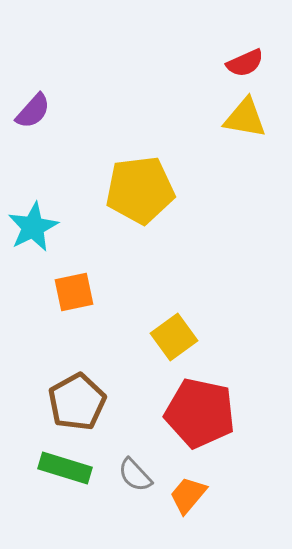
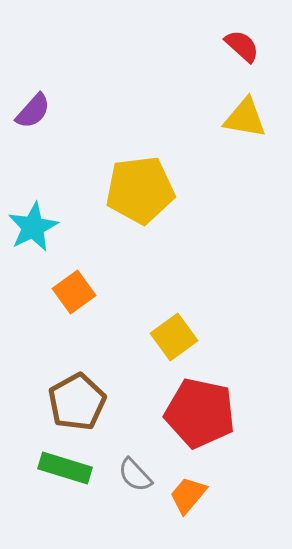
red semicircle: moved 3 px left, 17 px up; rotated 114 degrees counterclockwise
orange square: rotated 24 degrees counterclockwise
